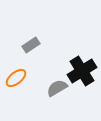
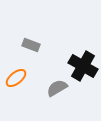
gray rectangle: rotated 54 degrees clockwise
black cross: moved 1 px right, 5 px up; rotated 28 degrees counterclockwise
